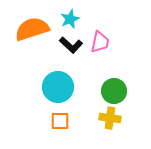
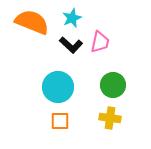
cyan star: moved 2 px right, 1 px up
orange semicircle: moved 7 px up; rotated 40 degrees clockwise
green circle: moved 1 px left, 6 px up
